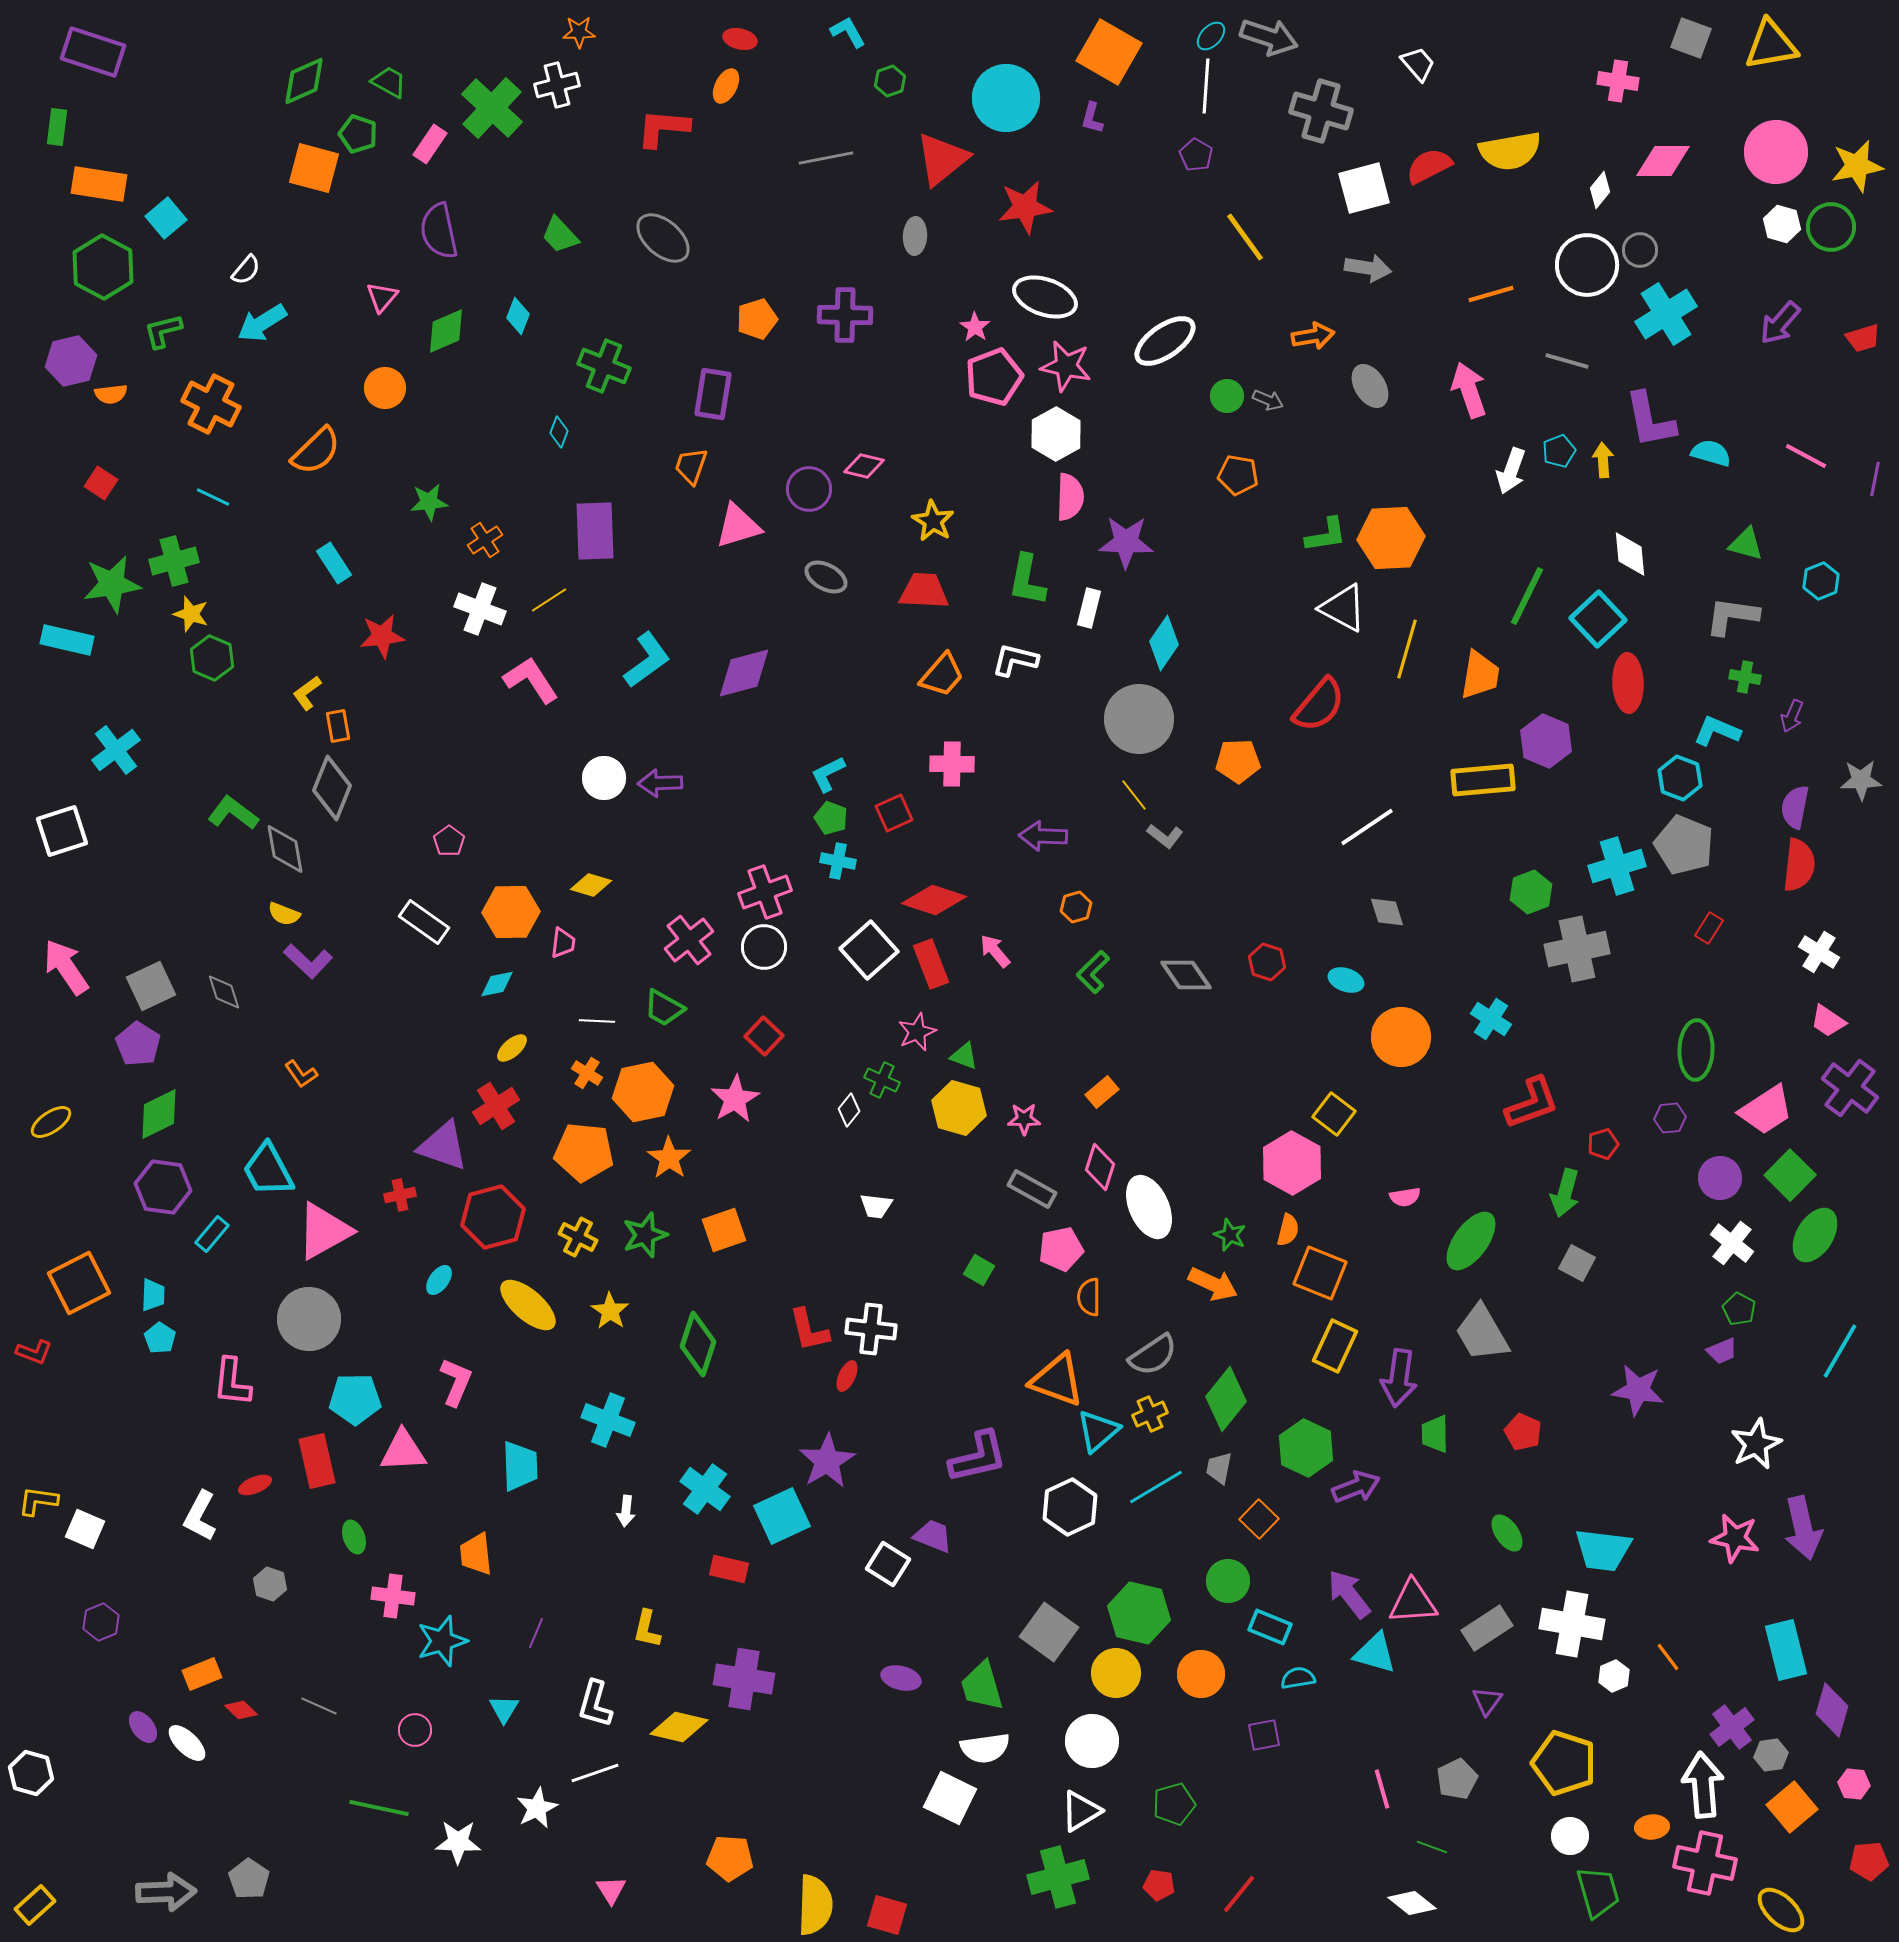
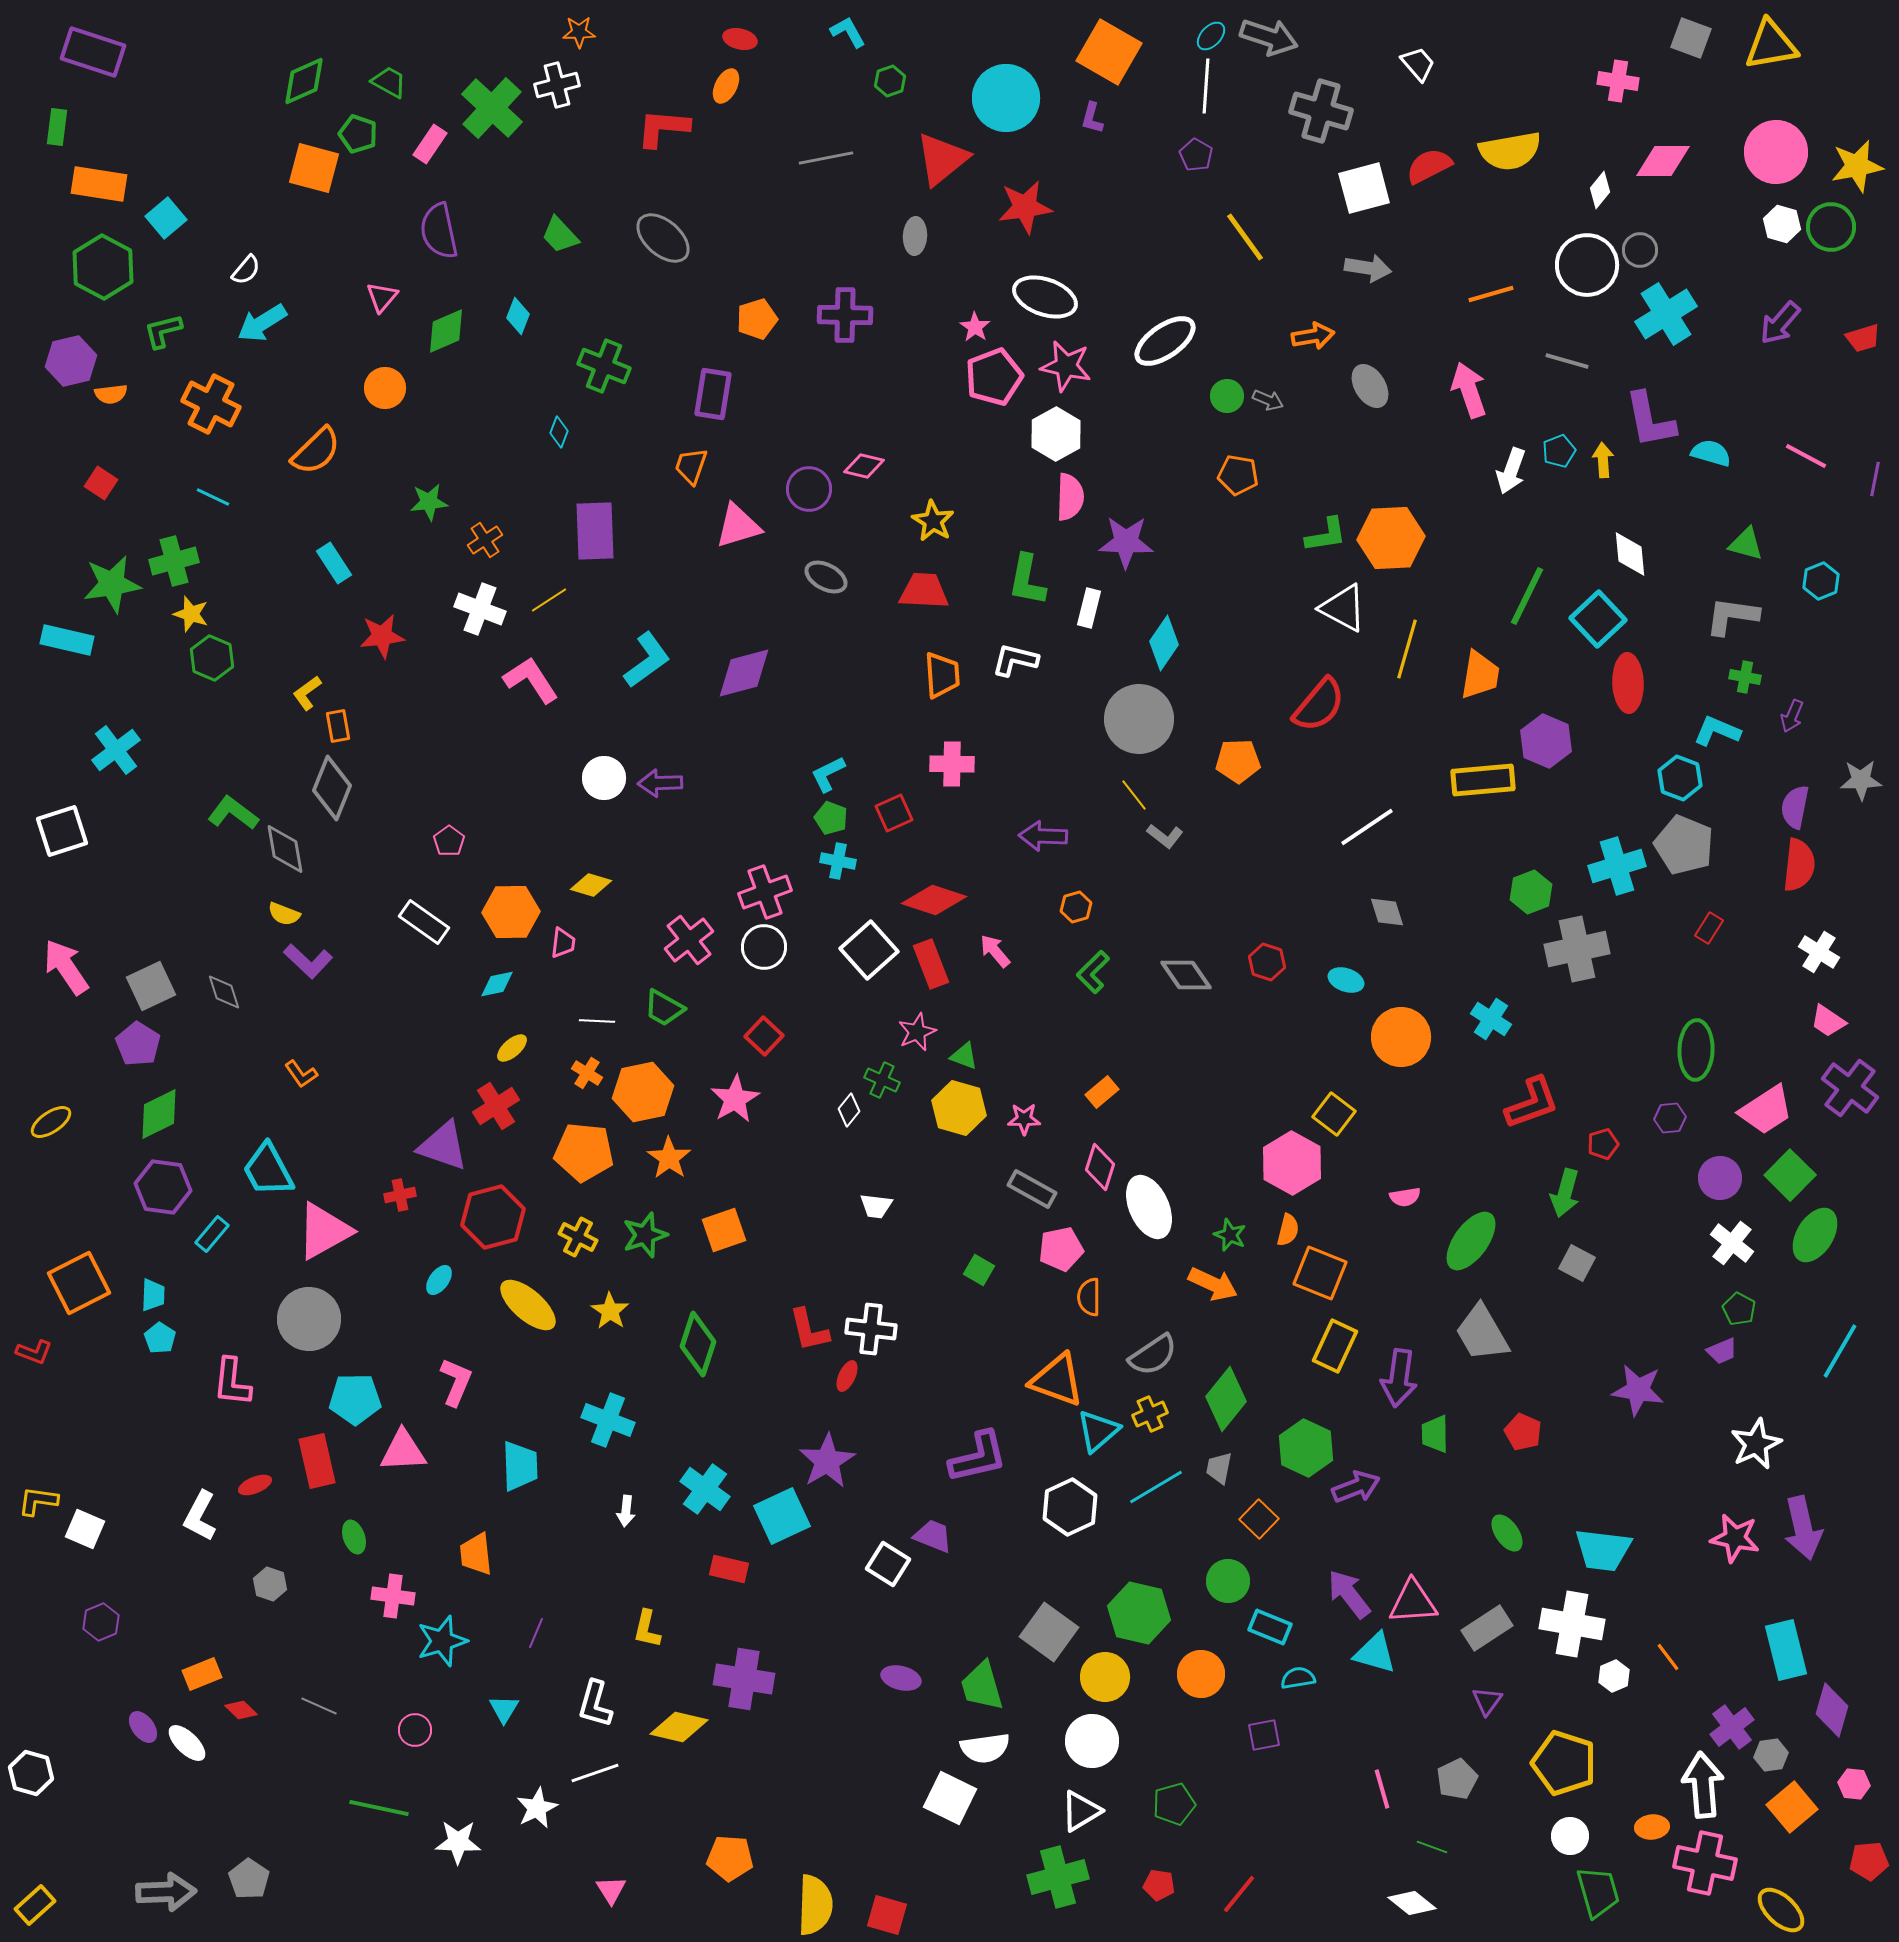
orange trapezoid at (942, 675): rotated 45 degrees counterclockwise
yellow circle at (1116, 1673): moved 11 px left, 4 px down
